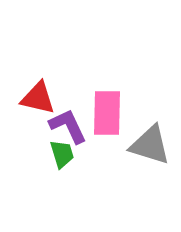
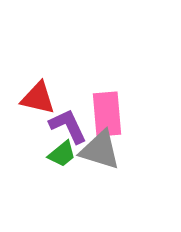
pink rectangle: moved 1 px down; rotated 6 degrees counterclockwise
gray triangle: moved 50 px left, 5 px down
green trapezoid: rotated 68 degrees clockwise
